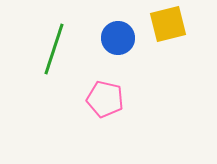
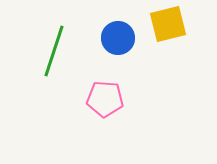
green line: moved 2 px down
pink pentagon: rotated 9 degrees counterclockwise
